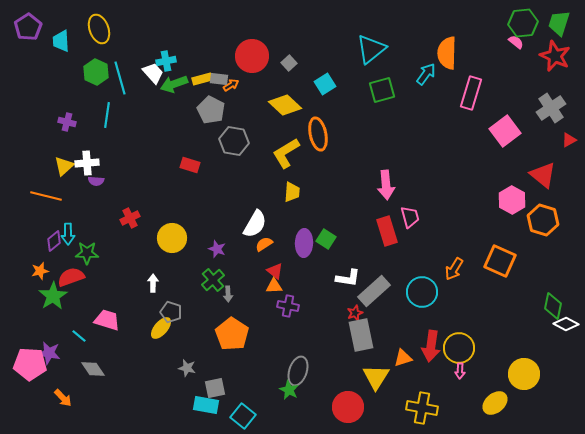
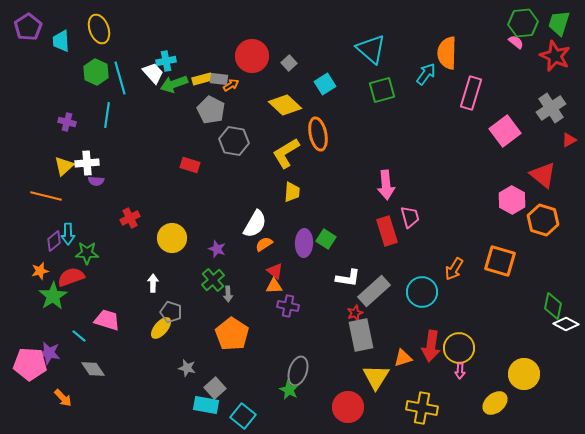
cyan triangle at (371, 49): rotated 40 degrees counterclockwise
orange square at (500, 261): rotated 8 degrees counterclockwise
gray square at (215, 388): rotated 30 degrees counterclockwise
